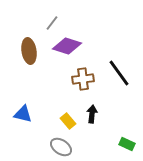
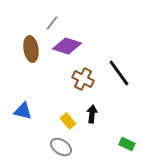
brown ellipse: moved 2 px right, 2 px up
brown cross: rotated 35 degrees clockwise
blue triangle: moved 3 px up
